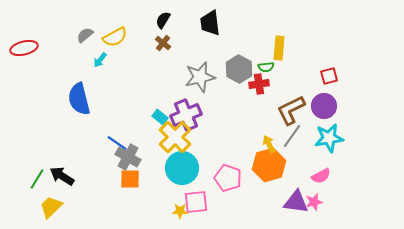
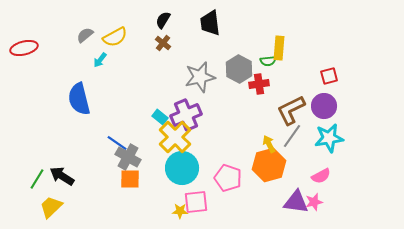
green semicircle: moved 2 px right, 6 px up
